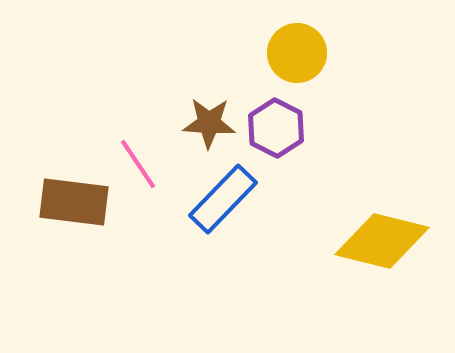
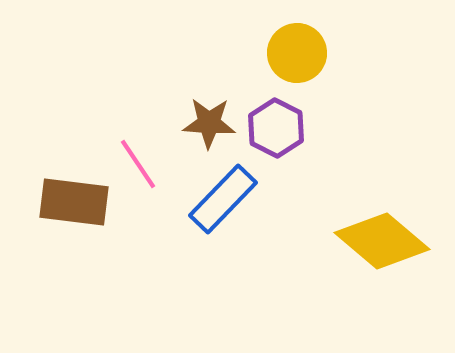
yellow diamond: rotated 26 degrees clockwise
